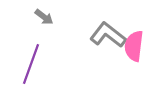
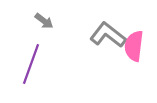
gray arrow: moved 4 px down
